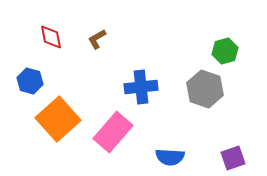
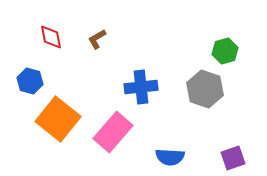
orange square: rotated 9 degrees counterclockwise
